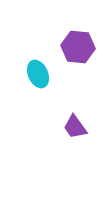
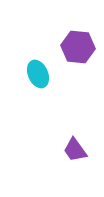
purple trapezoid: moved 23 px down
